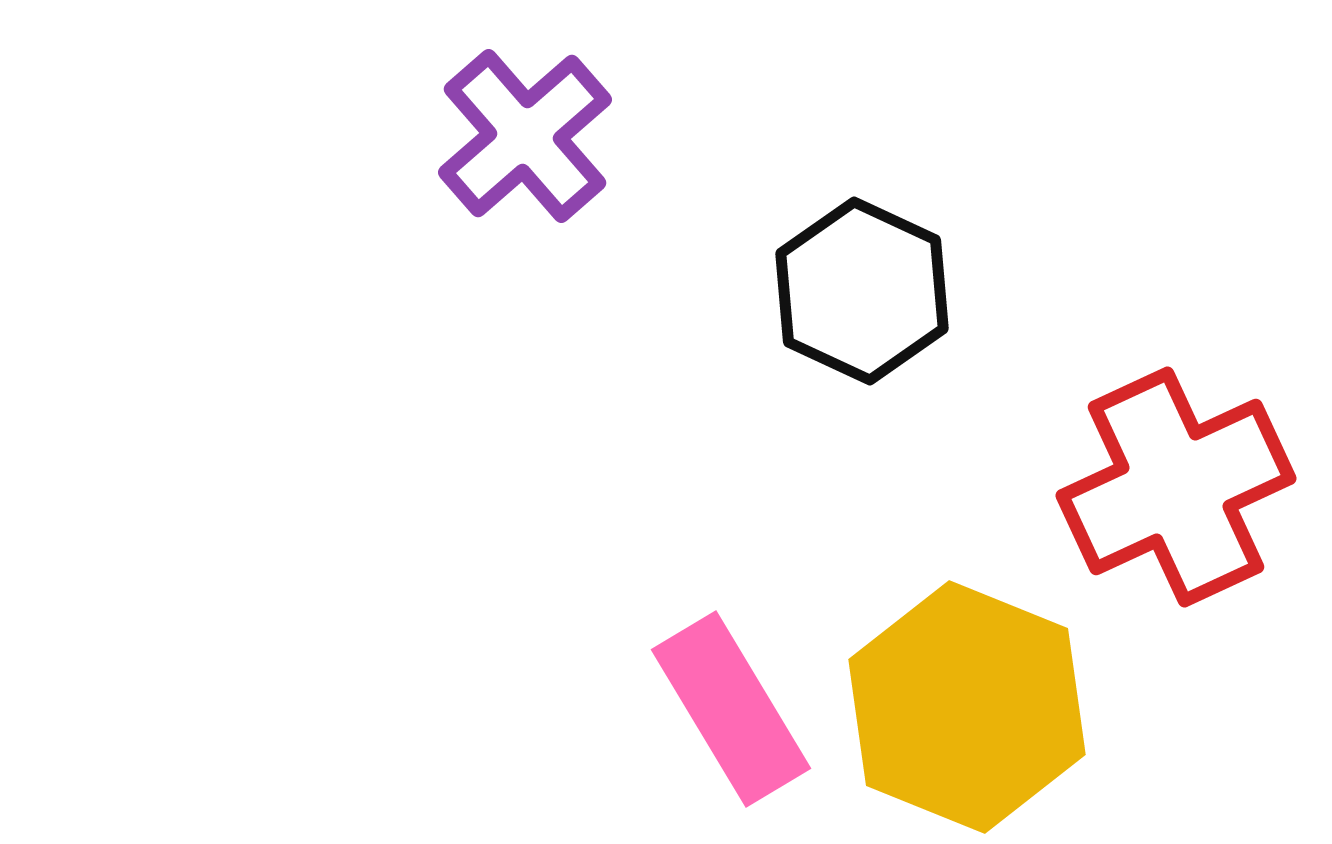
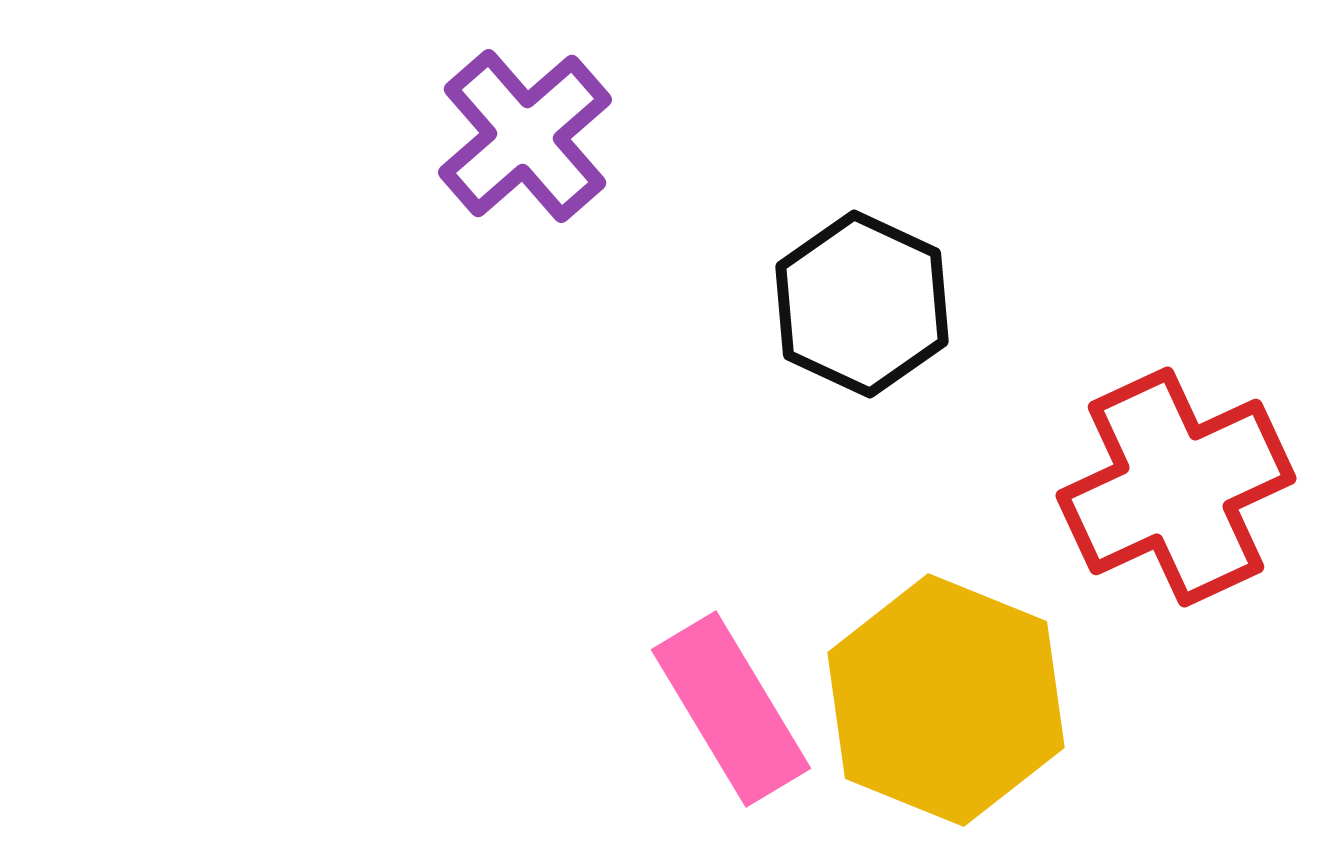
black hexagon: moved 13 px down
yellow hexagon: moved 21 px left, 7 px up
